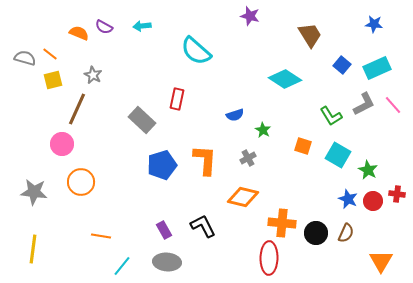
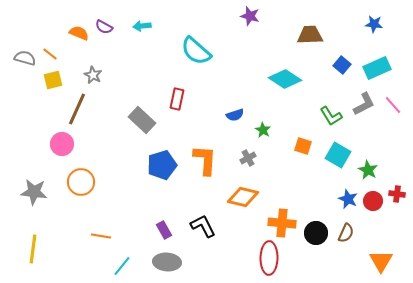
brown trapezoid at (310, 35): rotated 60 degrees counterclockwise
